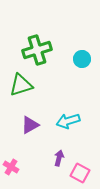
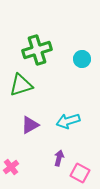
pink cross: rotated 21 degrees clockwise
